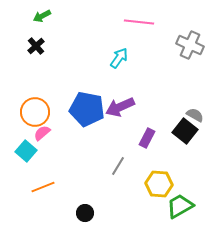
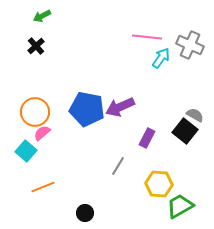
pink line: moved 8 px right, 15 px down
cyan arrow: moved 42 px right
